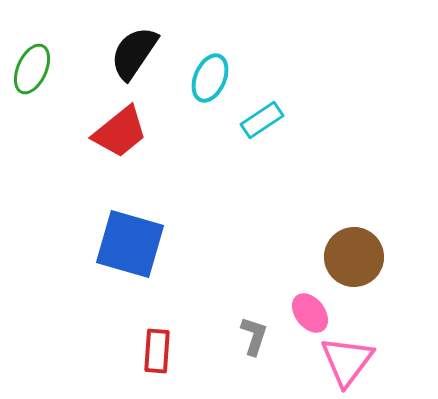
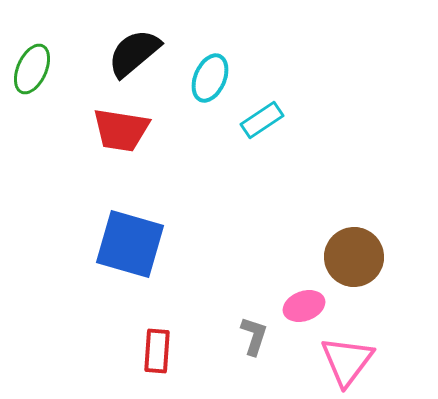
black semicircle: rotated 16 degrees clockwise
red trapezoid: moved 1 px right, 2 px up; rotated 48 degrees clockwise
pink ellipse: moved 6 px left, 7 px up; rotated 72 degrees counterclockwise
